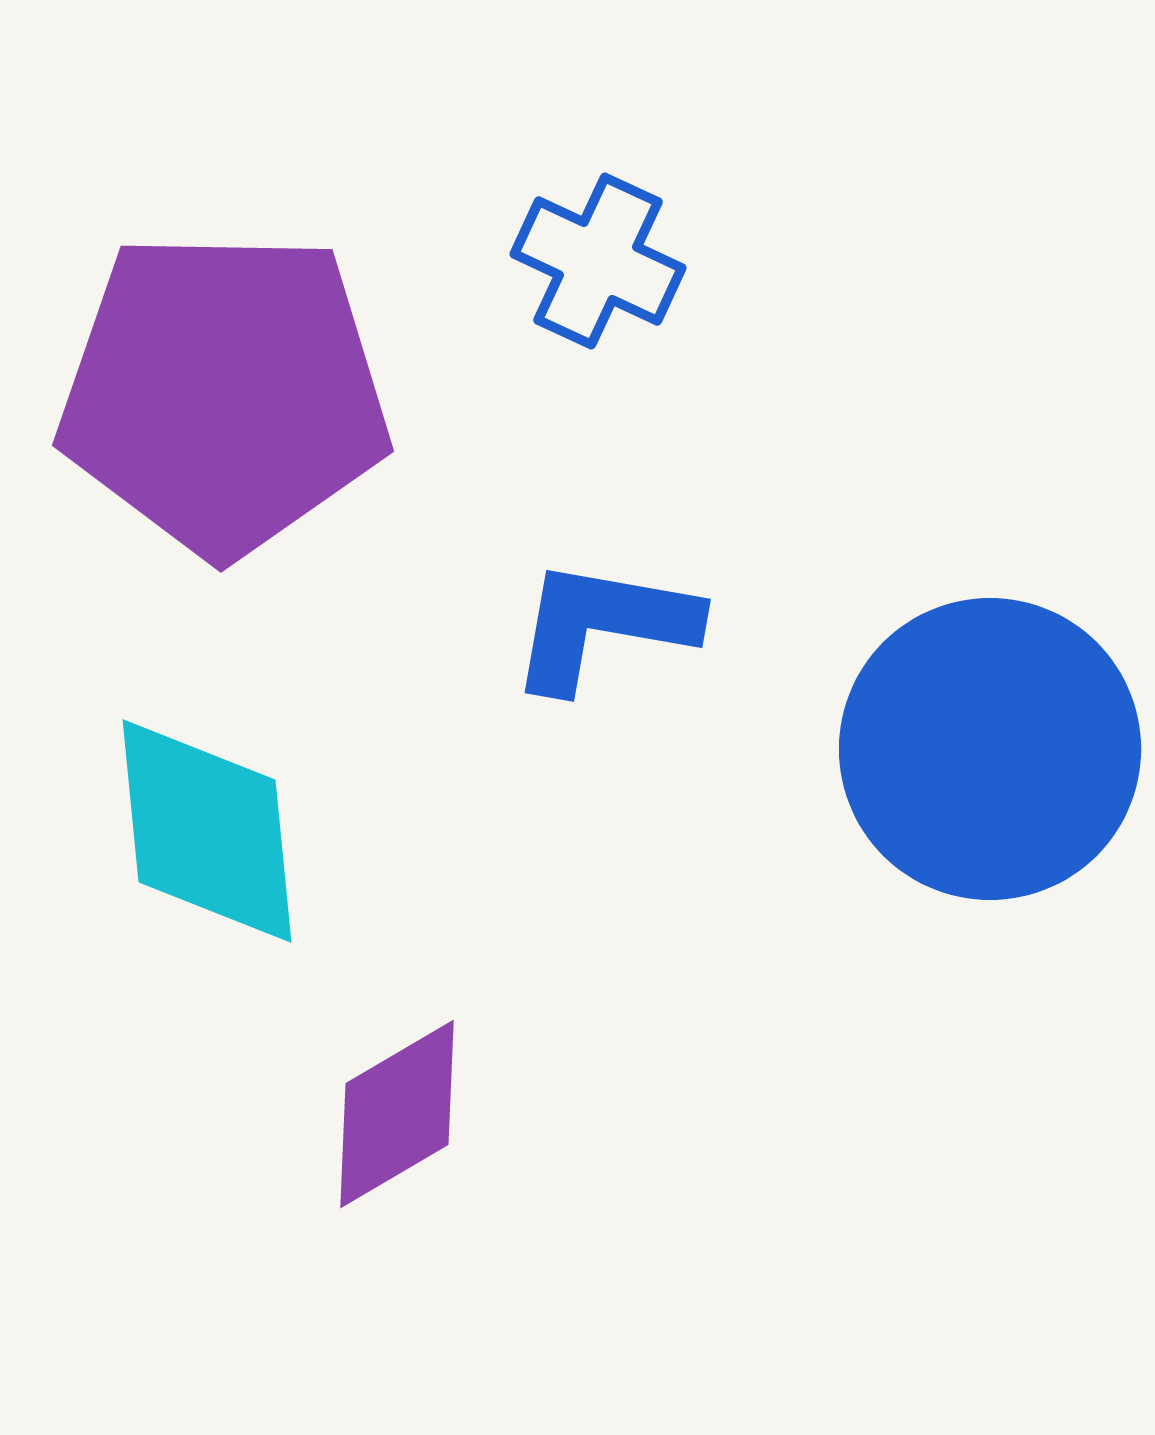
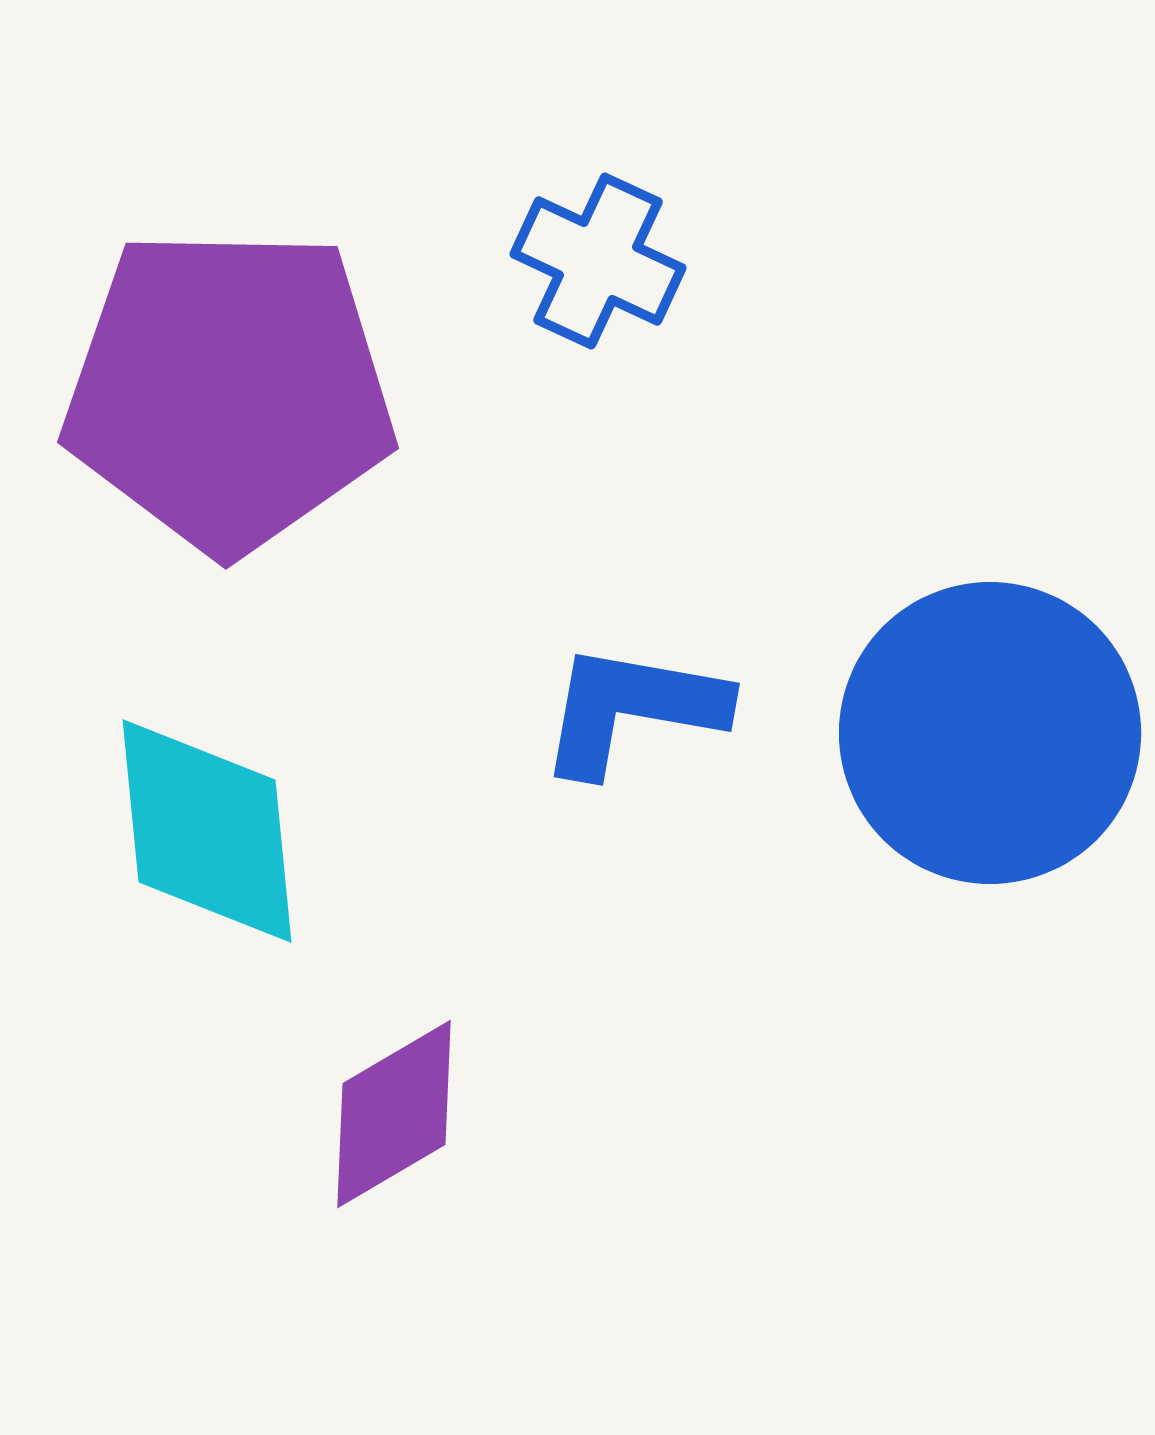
purple pentagon: moved 5 px right, 3 px up
blue L-shape: moved 29 px right, 84 px down
blue circle: moved 16 px up
purple diamond: moved 3 px left
